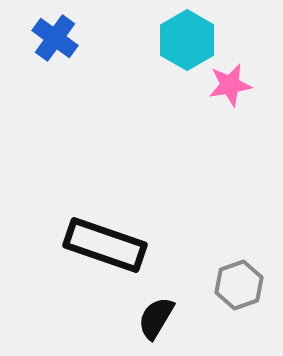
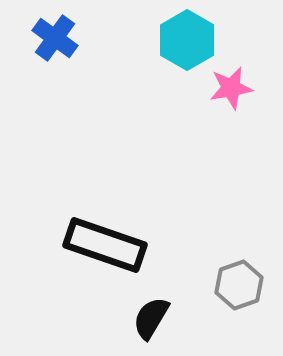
pink star: moved 1 px right, 3 px down
black semicircle: moved 5 px left
